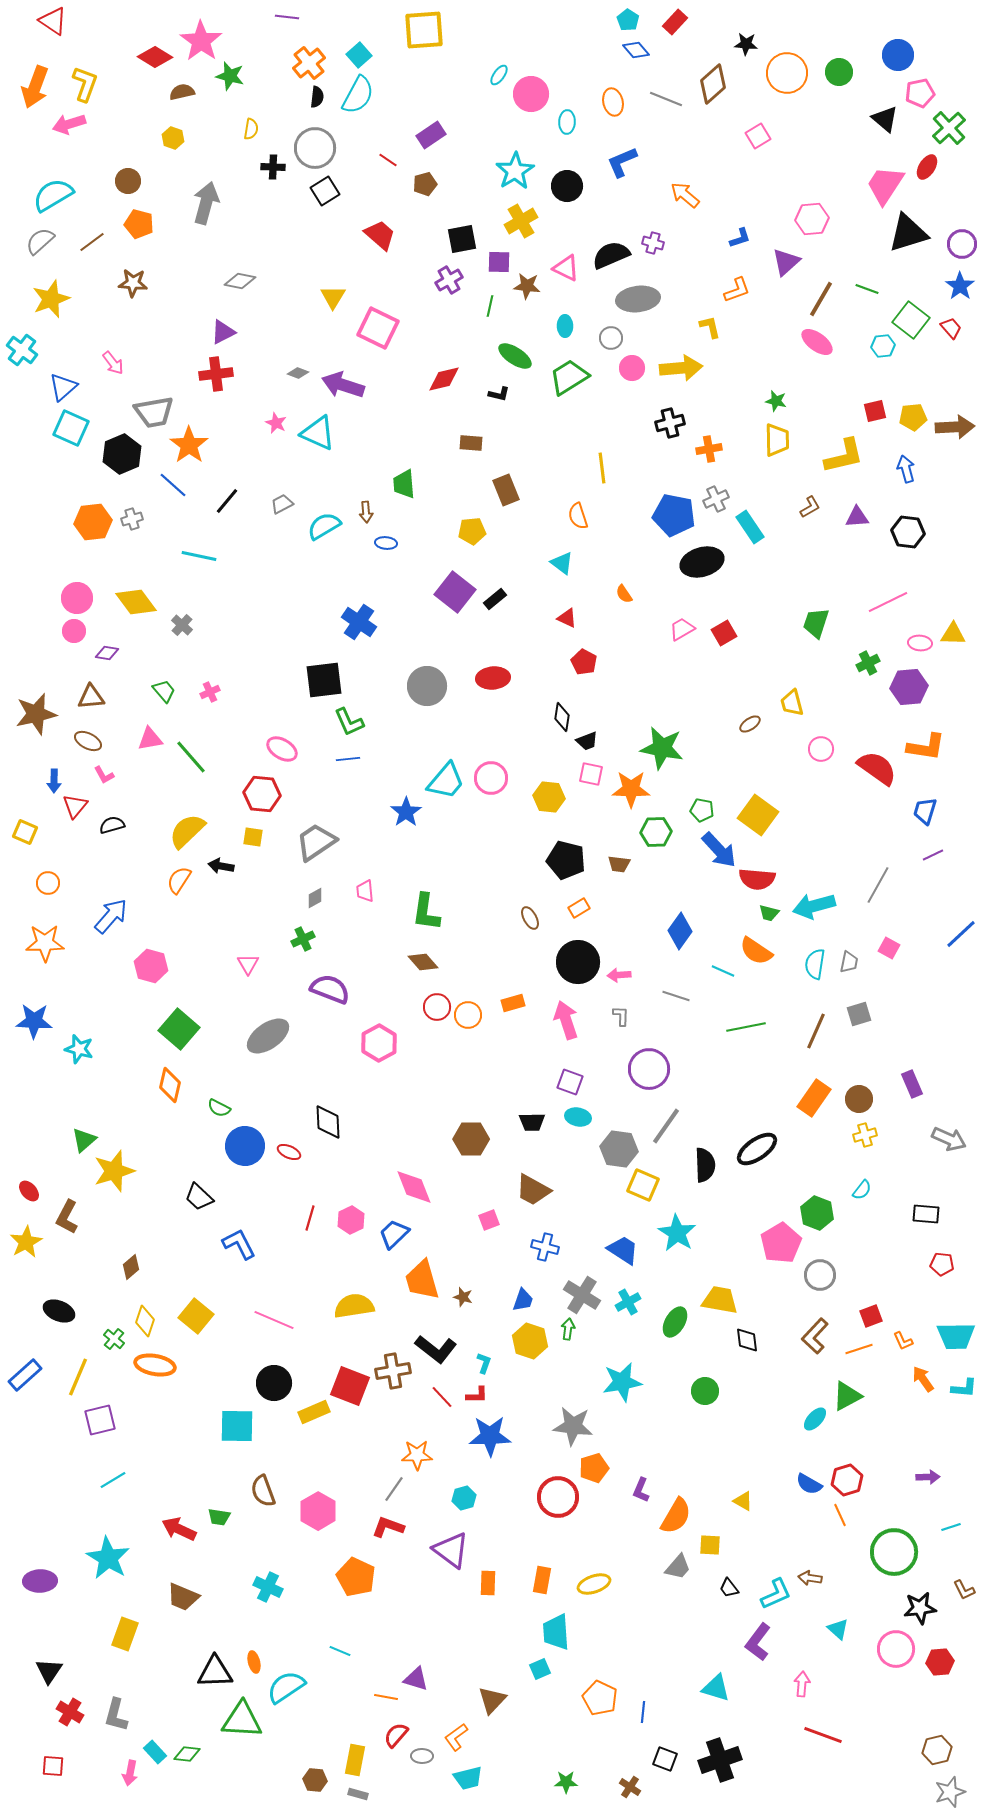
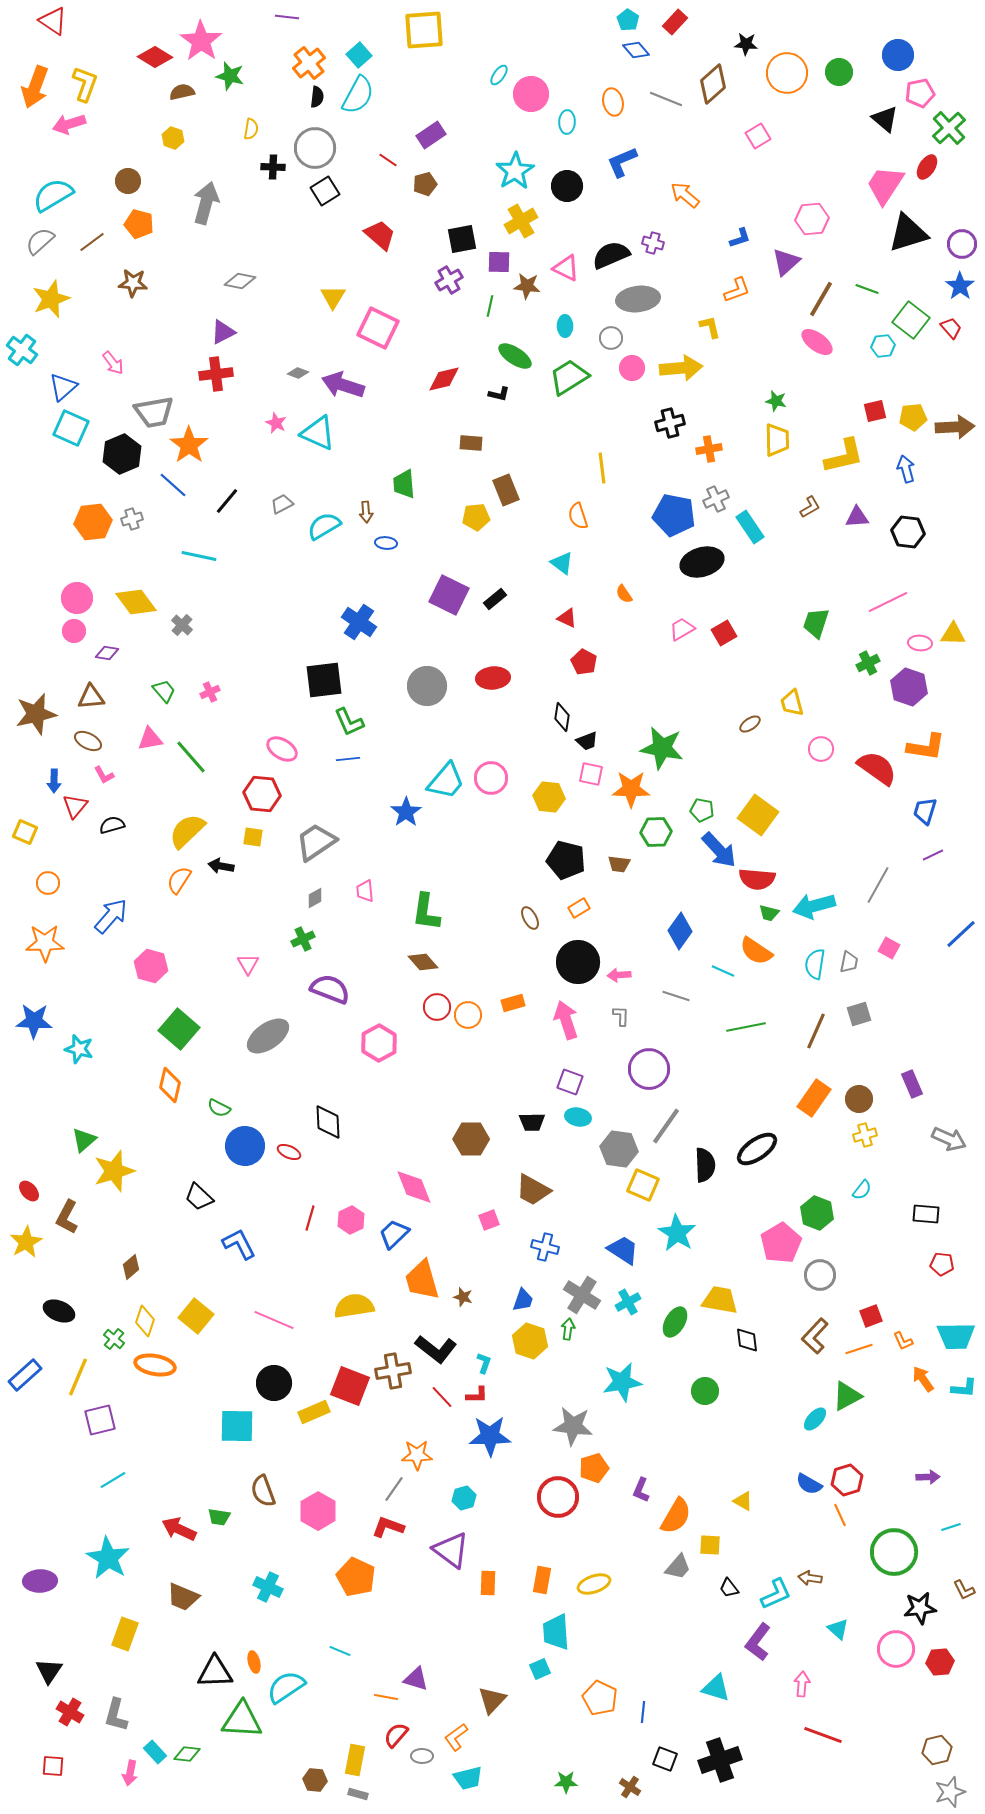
yellow pentagon at (472, 531): moved 4 px right, 14 px up
purple square at (455, 592): moved 6 px left, 3 px down; rotated 12 degrees counterclockwise
purple hexagon at (909, 687): rotated 24 degrees clockwise
